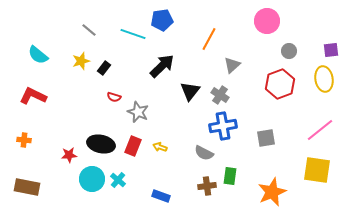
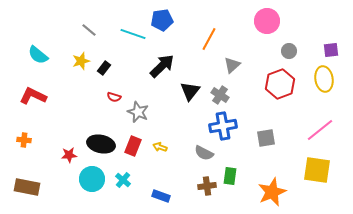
cyan cross: moved 5 px right
